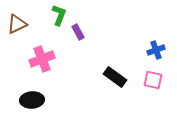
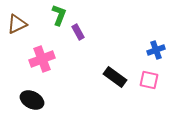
pink square: moved 4 px left
black ellipse: rotated 30 degrees clockwise
